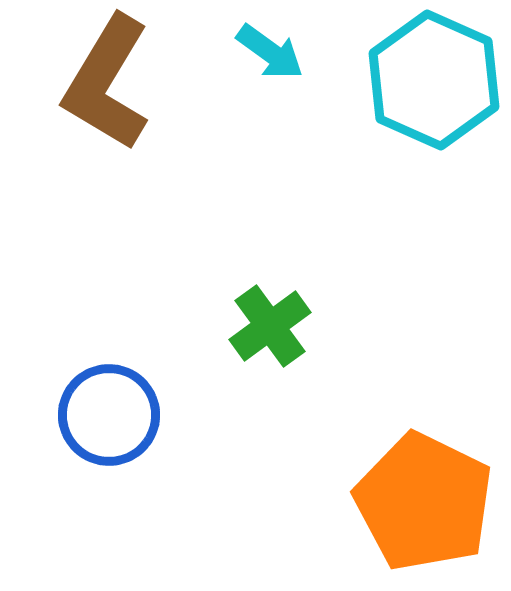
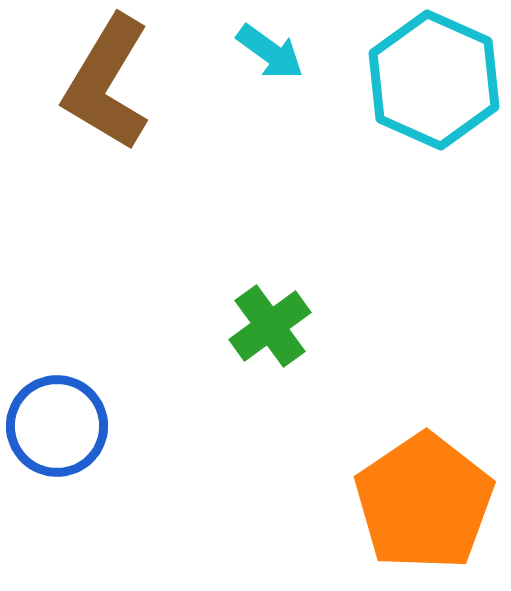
blue circle: moved 52 px left, 11 px down
orange pentagon: rotated 12 degrees clockwise
